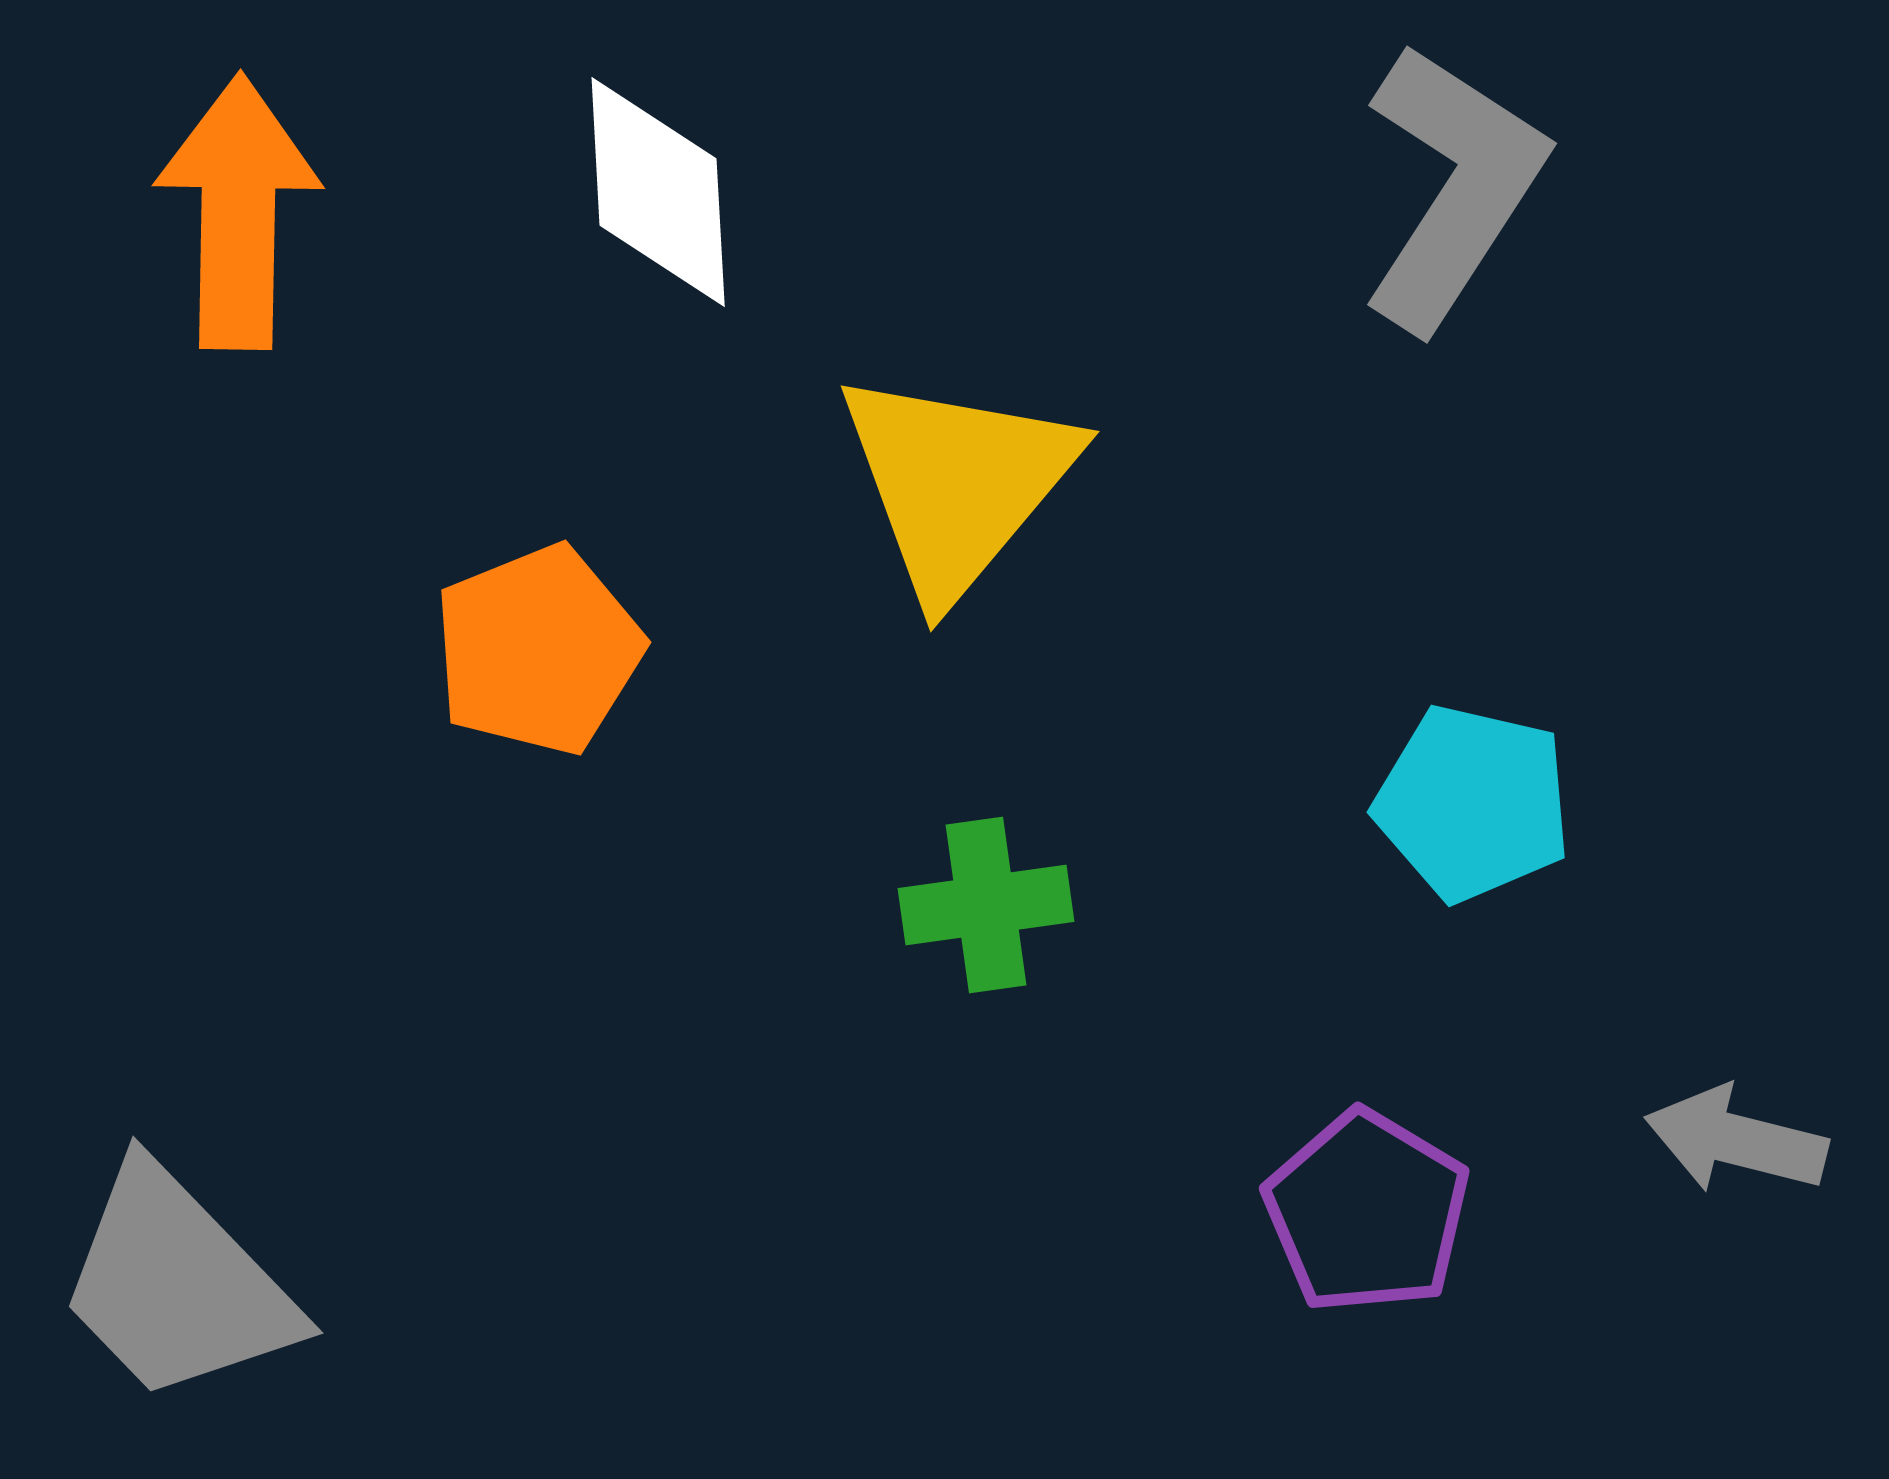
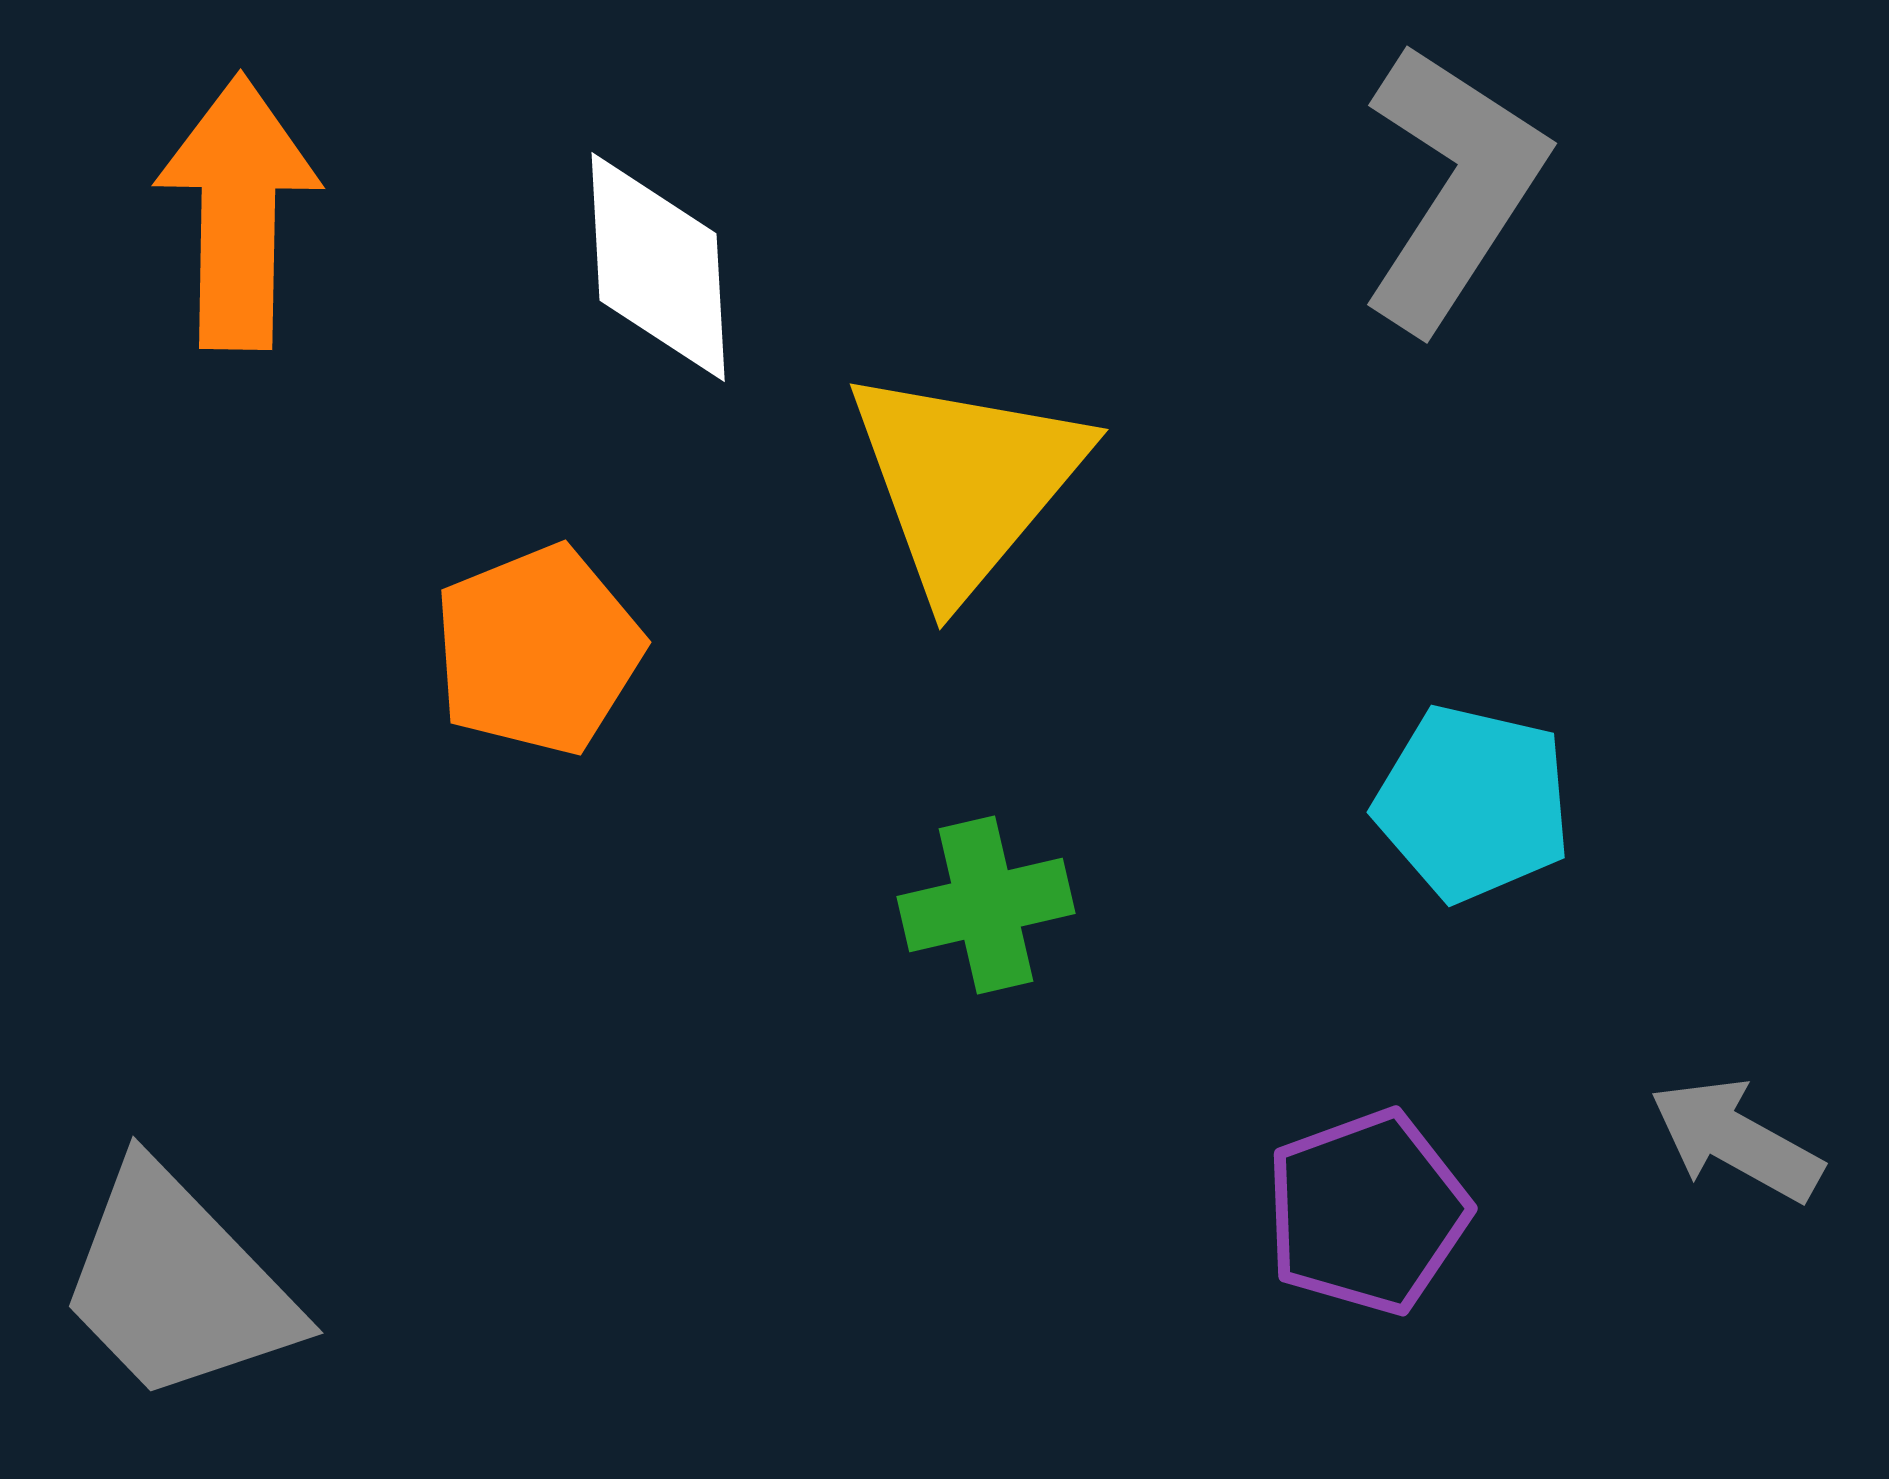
white diamond: moved 75 px down
yellow triangle: moved 9 px right, 2 px up
green cross: rotated 5 degrees counterclockwise
gray arrow: rotated 15 degrees clockwise
purple pentagon: rotated 21 degrees clockwise
